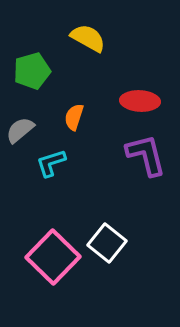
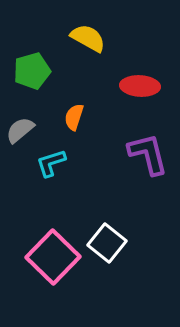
red ellipse: moved 15 px up
purple L-shape: moved 2 px right, 1 px up
